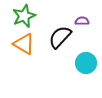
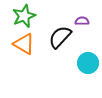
cyan circle: moved 2 px right
